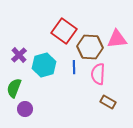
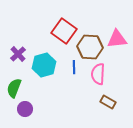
purple cross: moved 1 px left, 1 px up
